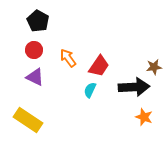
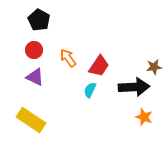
black pentagon: moved 1 px right, 1 px up
yellow rectangle: moved 3 px right
